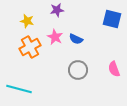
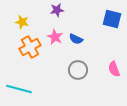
yellow star: moved 5 px left, 1 px down
